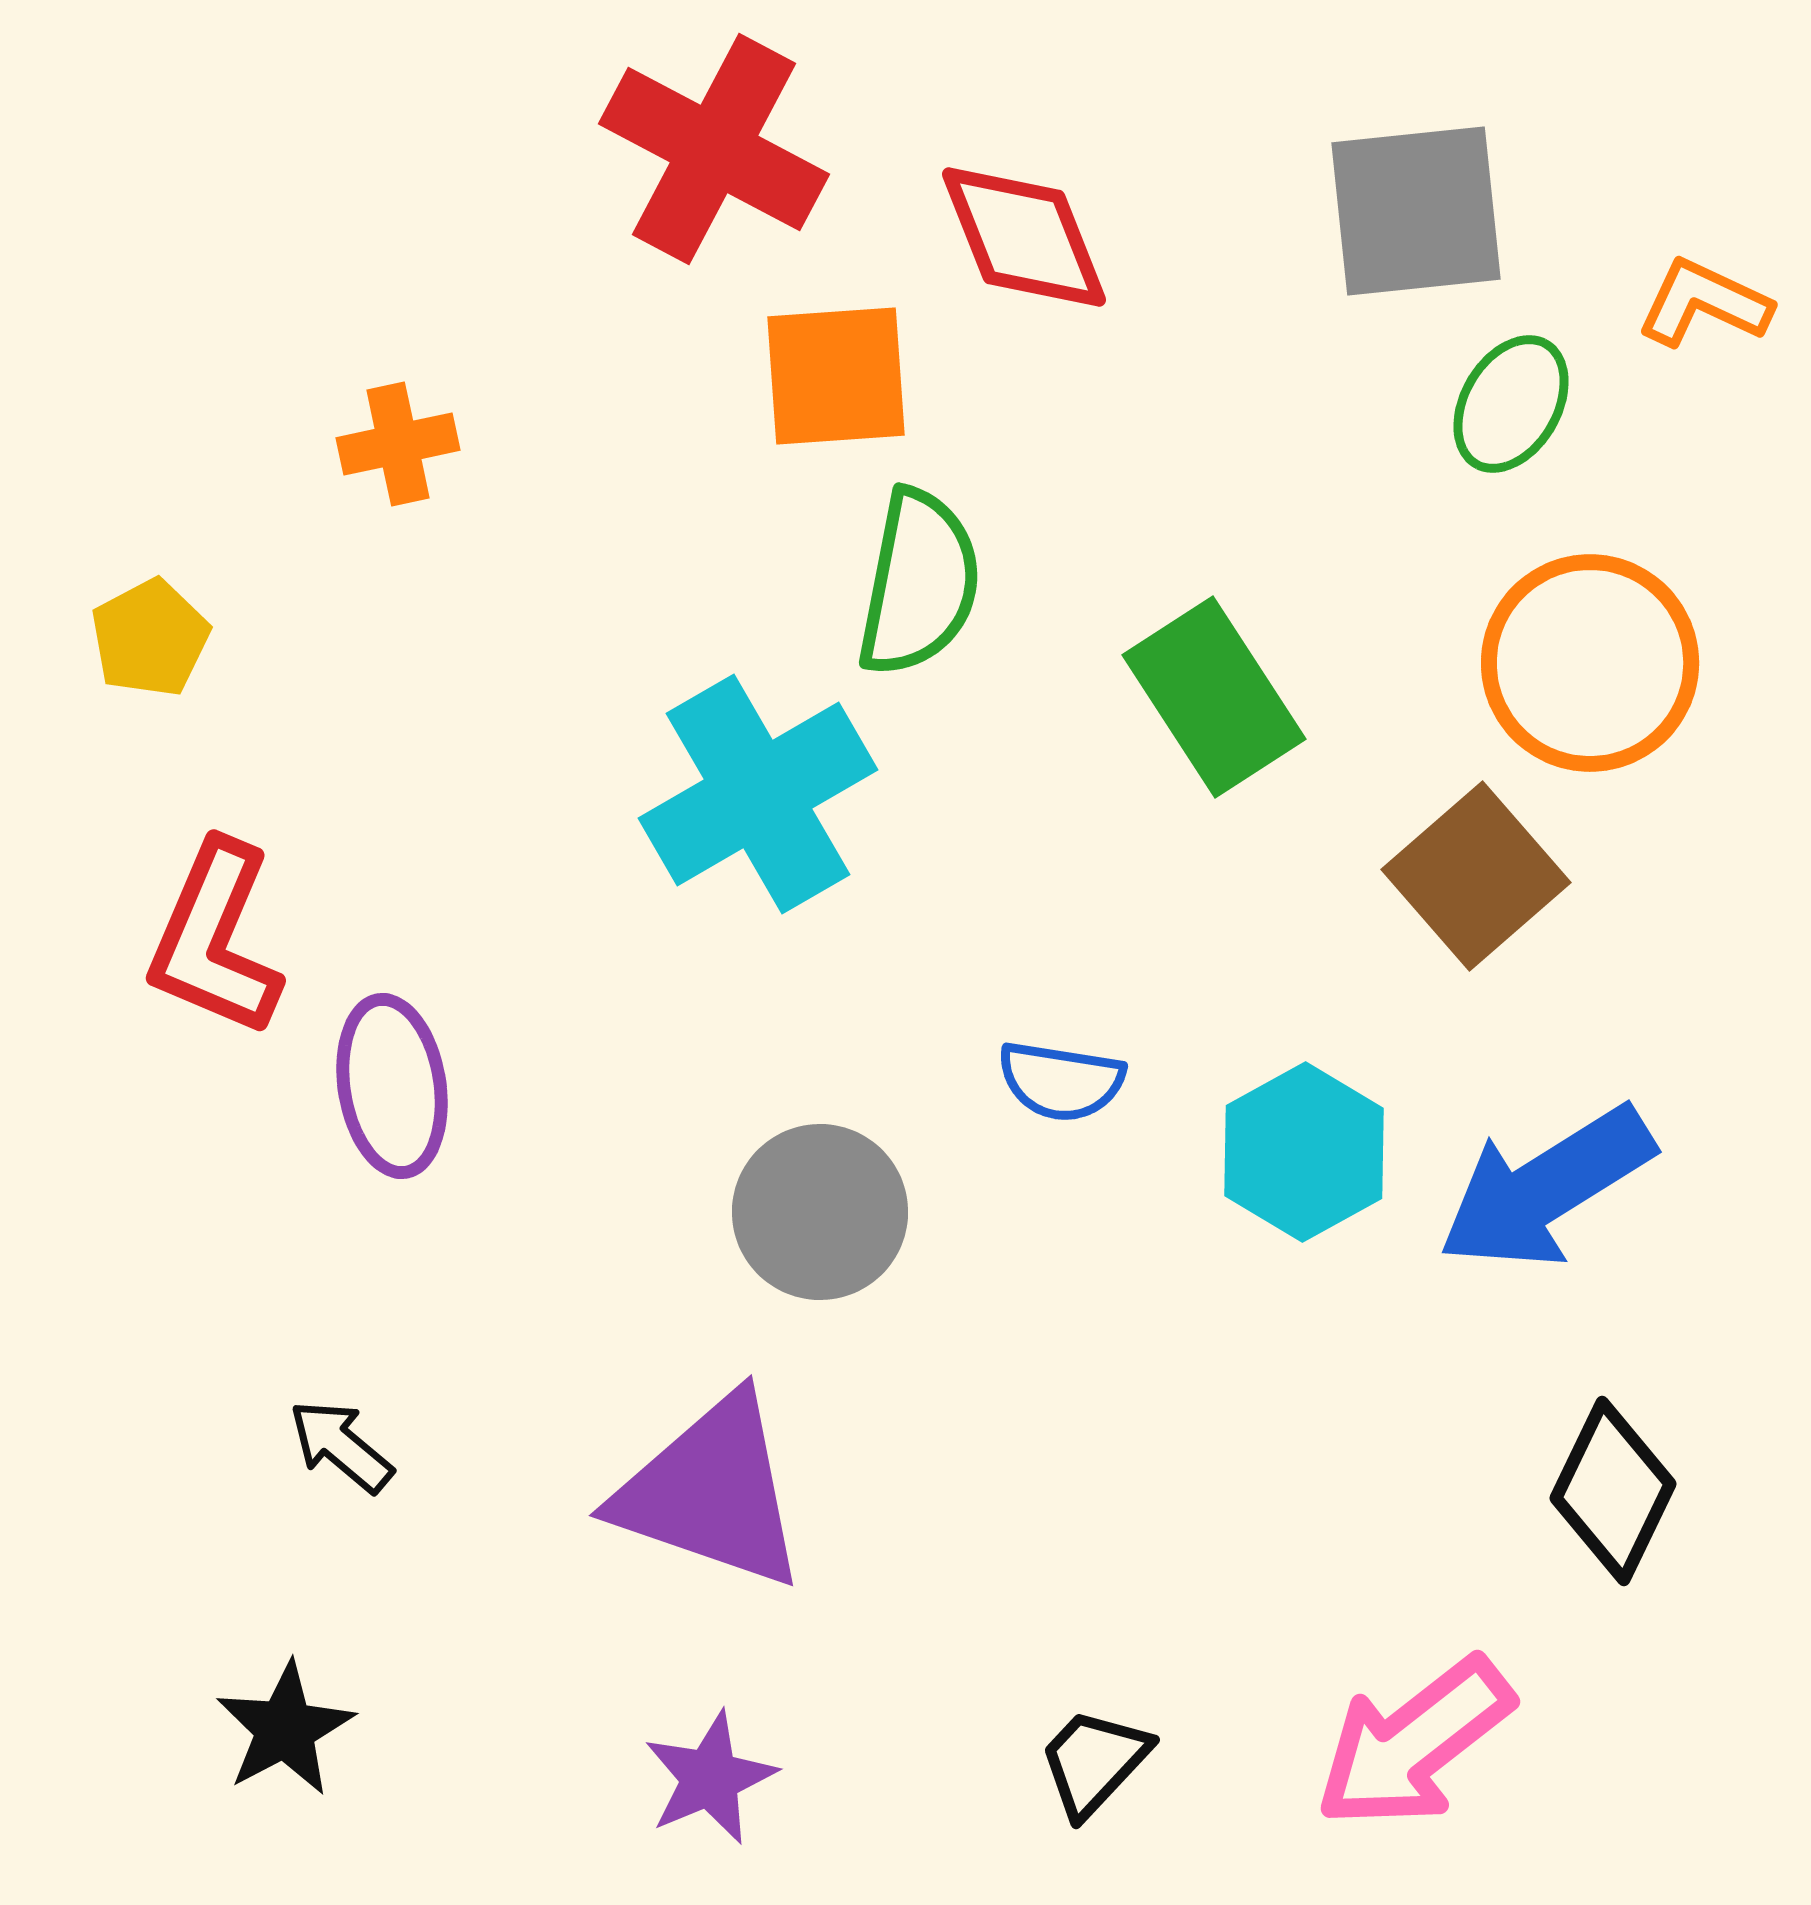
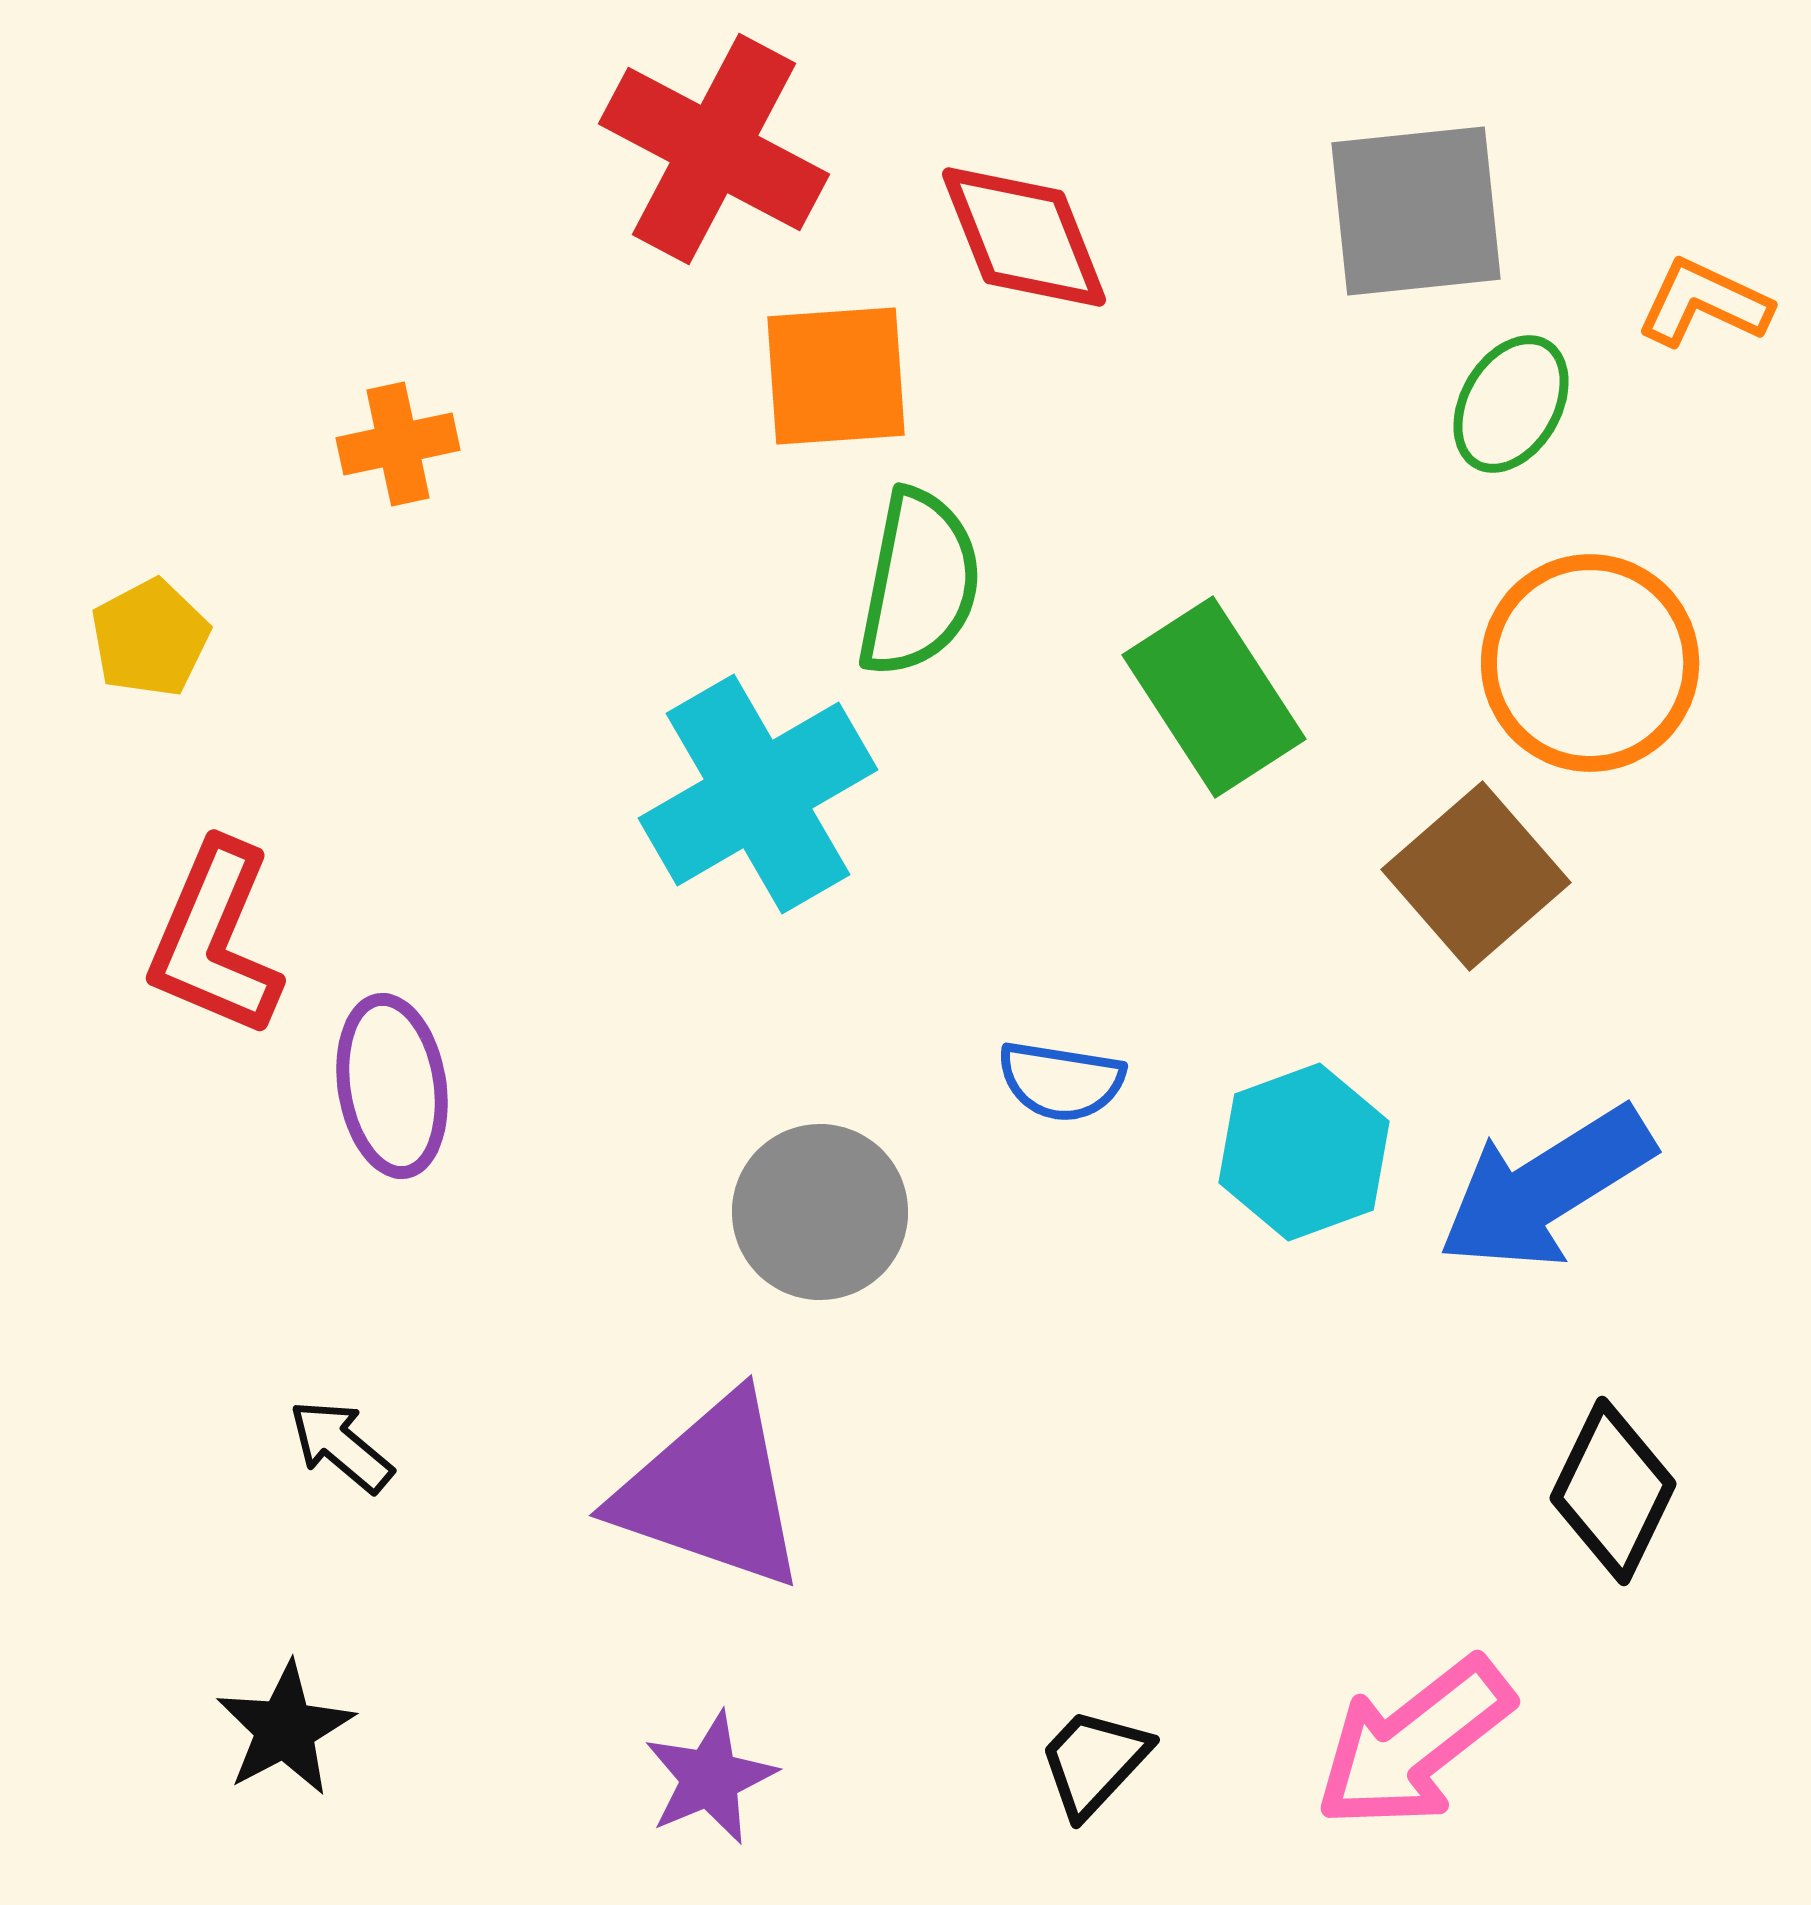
cyan hexagon: rotated 9 degrees clockwise
